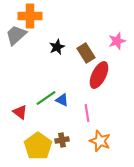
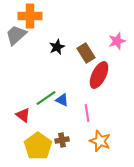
red triangle: moved 3 px right, 3 px down
